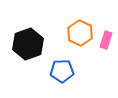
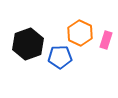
blue pentagon: moved 2 px left, 14 px up
